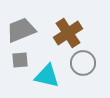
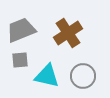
gray circle: moved 13 px down
